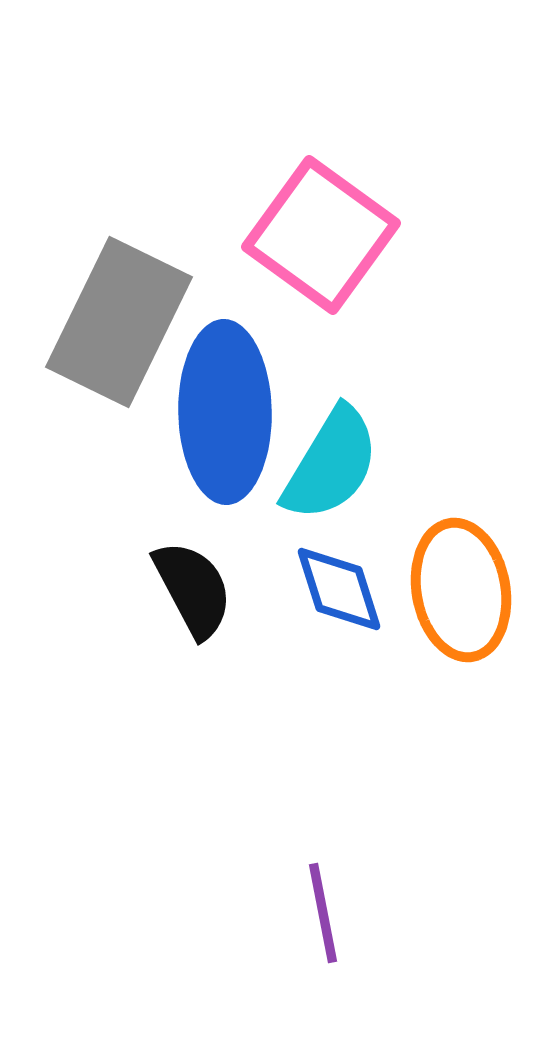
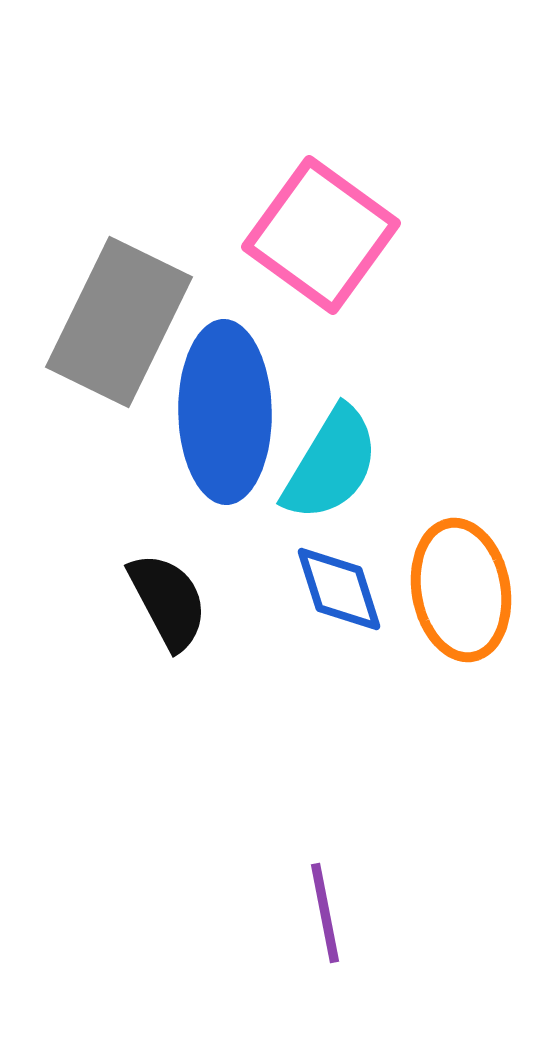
black semicircle: moved 25 px left, 12 px down
purple line: moved 2 px right
